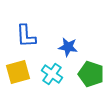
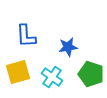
blue star: rotated 18 degrees counterclockwise
cyan cross: moved 3 px down
